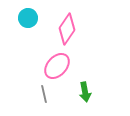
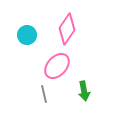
cyan circle: moved 1 px left, 17 px down
green arrow: moved 1 px left, 1 px up
